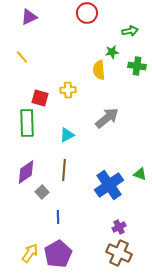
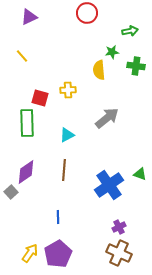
yellow line: moved 1 px up
green cross: moved 1 px left
gray square: moved 31 px left
